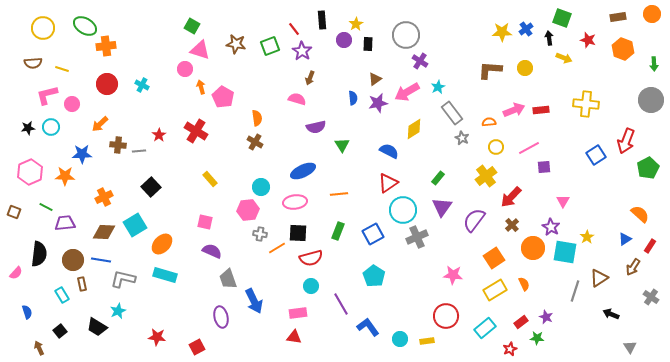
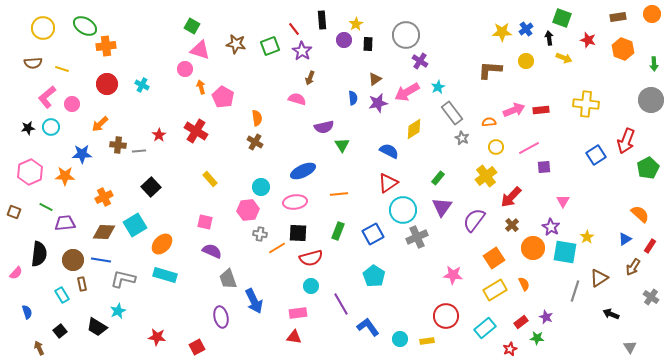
yellow circle at (525, 68): moved 1 px right, 7 px up
pink L-shape at (47, 95): moved 2 px down; rotated 25 degrees counterclockwise
purple semicircle at (316, 127): moved 8 px right
